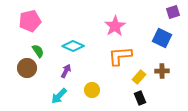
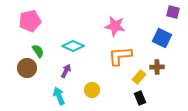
purple square: rotated 32 degrees clockwise
pink star: rotated 30 degrees counterclockwise
brown cross: moved 5 px left, 4 px up
cyan arrow: rotated 114 degrees clockwise
